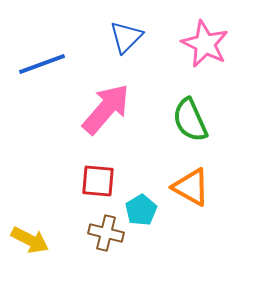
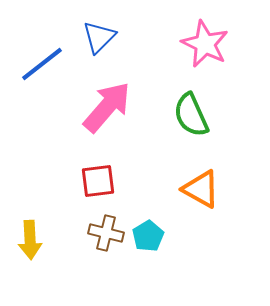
blue triangle: moved 27 px left
blue line: rotated 18 degrees counterclockwise
pink arrow: moved 1 px right, 2 px up
green semicircle: moved 1 px right, 5 px up
red square: rotated 12 degrees counterclockwise
orange triangle: moved 10 px right, 2 px down
cyan pentagon: moved 7 px right, 26 px down
yellow arrow: rotated 60 degrees clockwise
